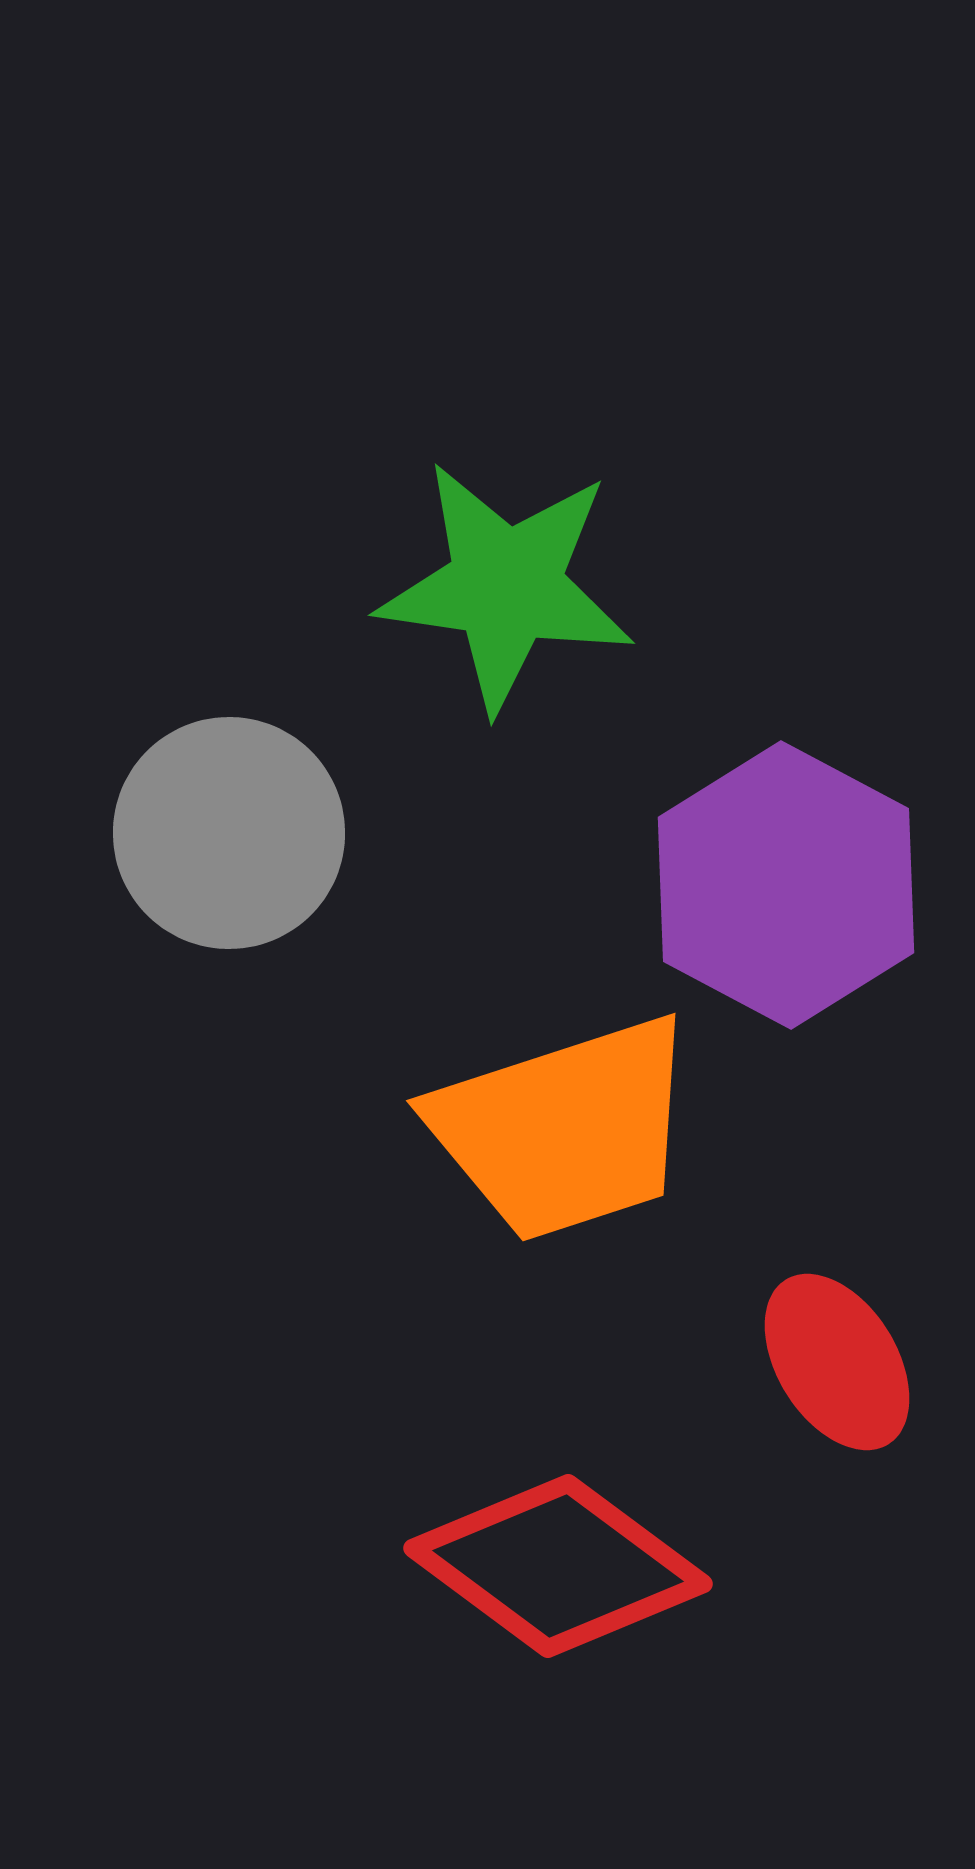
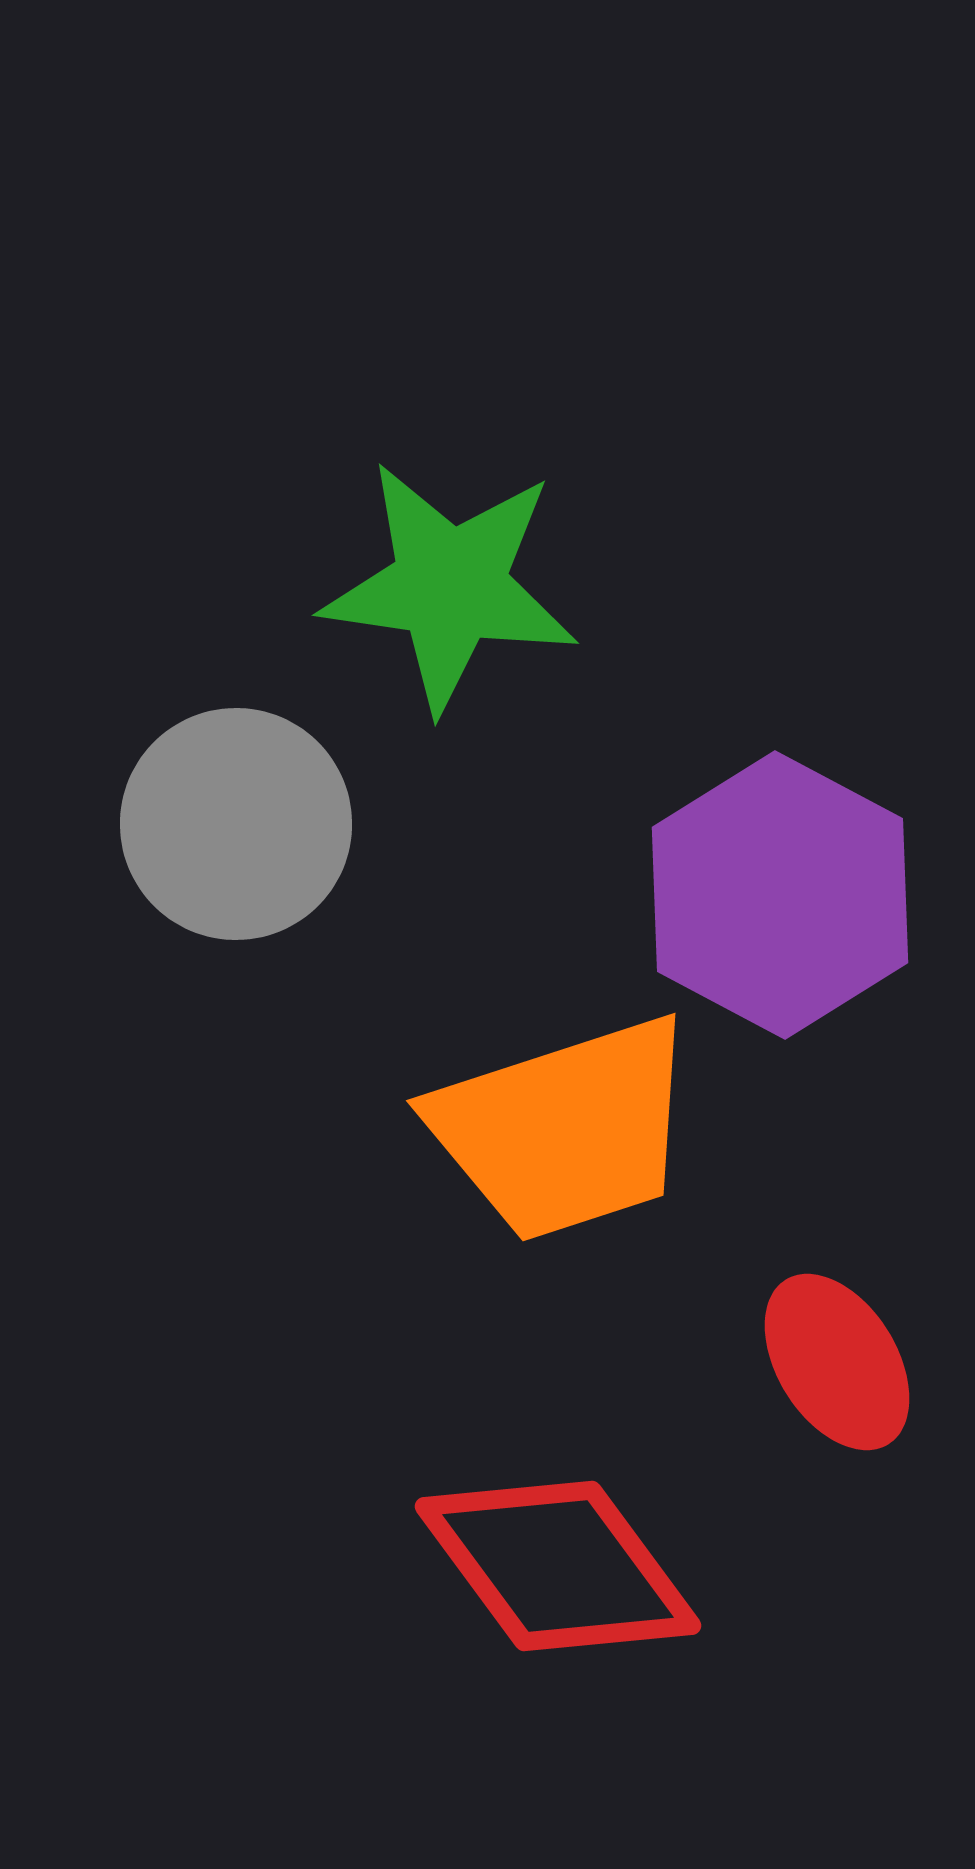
green star: moved 56 px left
gray circle: moved 7 px right, 9 px up
purple hexagon: moved 6 px left, 10 px down
red diamond: rotated 17 degrees clockwise
